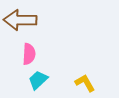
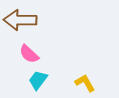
pink semicircle: rotated 130 degrees clockwise
cyan trapezoid: rotated 10 degrees counterclockwise
